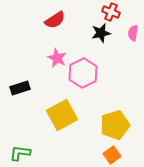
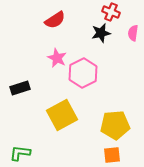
yellow pentagon: rotated 12 degrees clockwise
orange square: rotated 30 degrees clockwise
